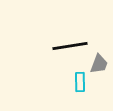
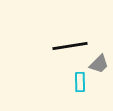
gray trapezoid: rotated 25 degrees clockwise
